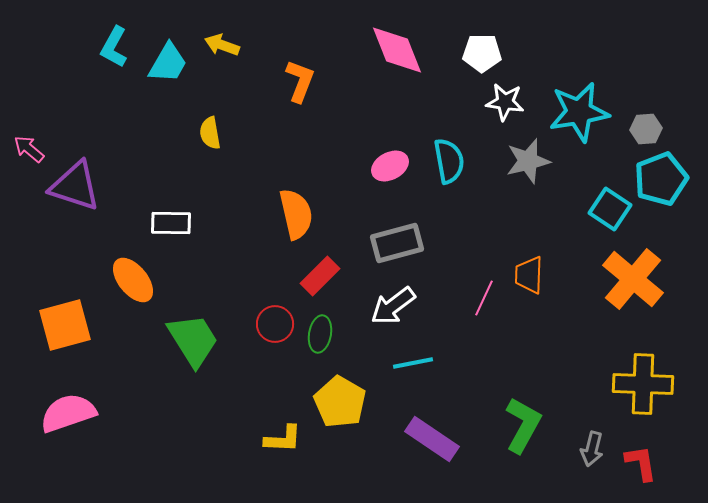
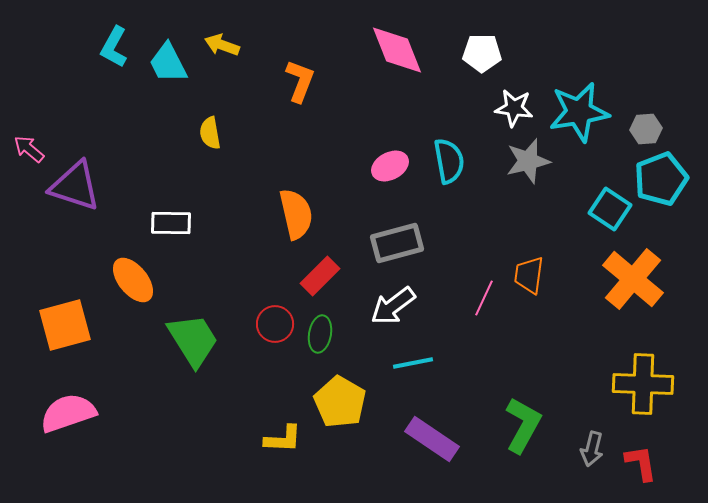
cyan trapezoid: rotated 123 degrees clockwise
white star: moved 9 px right, 6 px down
orange trapezoid: rotated 6 degrees clockwise
